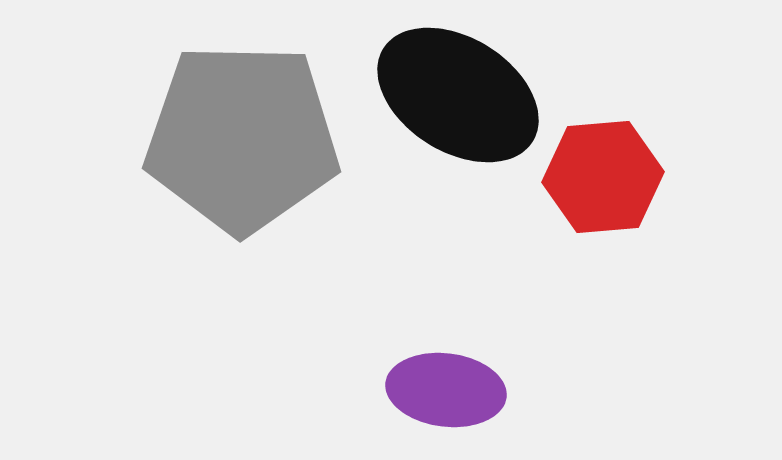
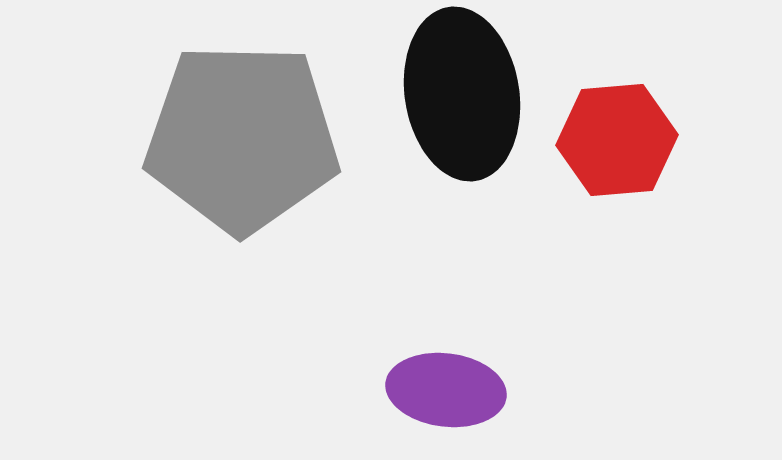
black ellipse: moved 4 px right, 1 px up; rotated 49 degrees clockwise
red hexagon: moved 14 px right, 37 px up
